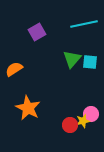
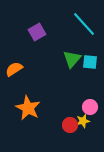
cyan line: rotated 60 degrees clockwise
pink circle: moved 1 px left, 7 px up
